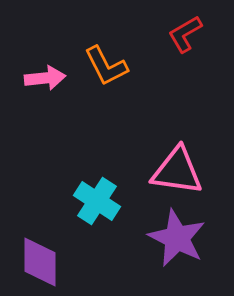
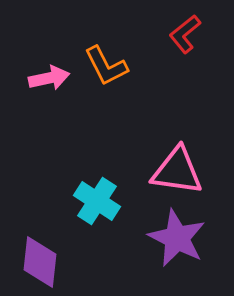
red L-shape: rotated 9 degrees counterclockwise
pink arrow: moved 4 px right; rotated 6 degrees counterclockwise
purple diamond: rotated 6 degrees clockwise
